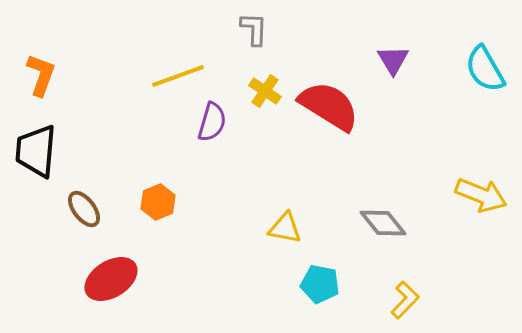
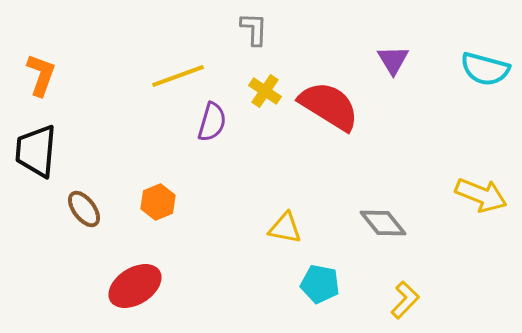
cyan semicircle: rotated 45 degrees counterclockwise
red ellipse: moved 24 px right, 7 px down
